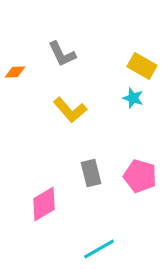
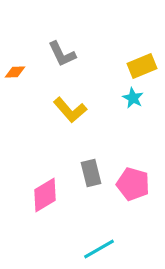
yellow rectangle: rotated 52 degrees counterclockwise
cyan star: rotated 10 degrees clockwise
pink pentagon: moved 7 px left, 8 px down
pink diamond: moved 1 px right, 9 px up
